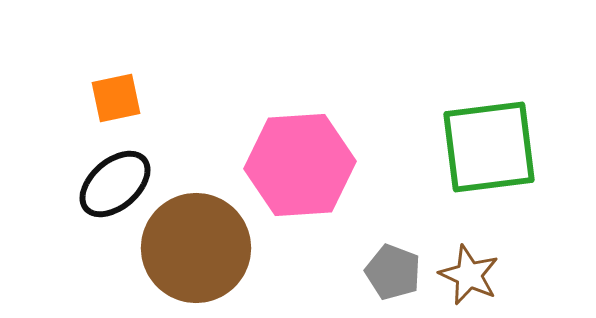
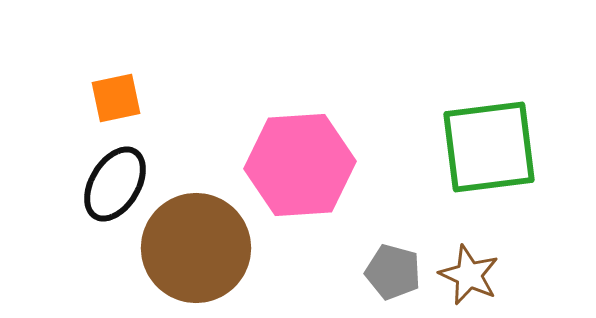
black ellipse: rotated 18 degrees counterclockwise
gray pentagon: rotated 6 degrees counterclockwise
